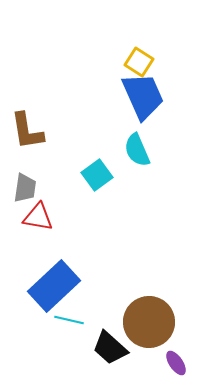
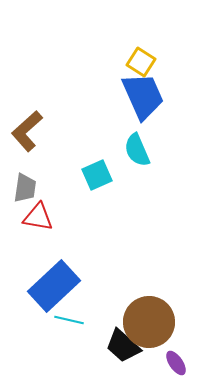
yellow square: moved 2 px right
brown L-shape: rotated 57 degrees clockwise
cyan square: rotated 12 degrees clockwise
black trapezoid: moved 13 px right, 2 px up
